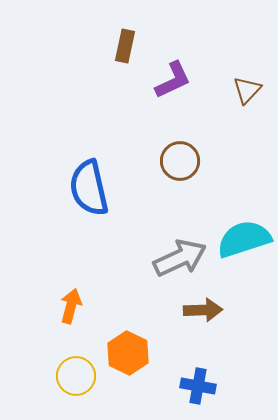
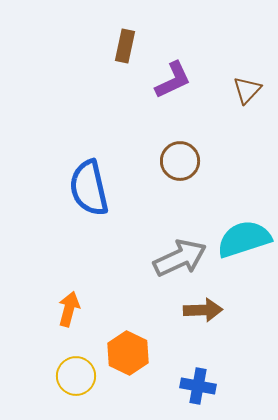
orange arrow: moved 2 px left, 3 px down
